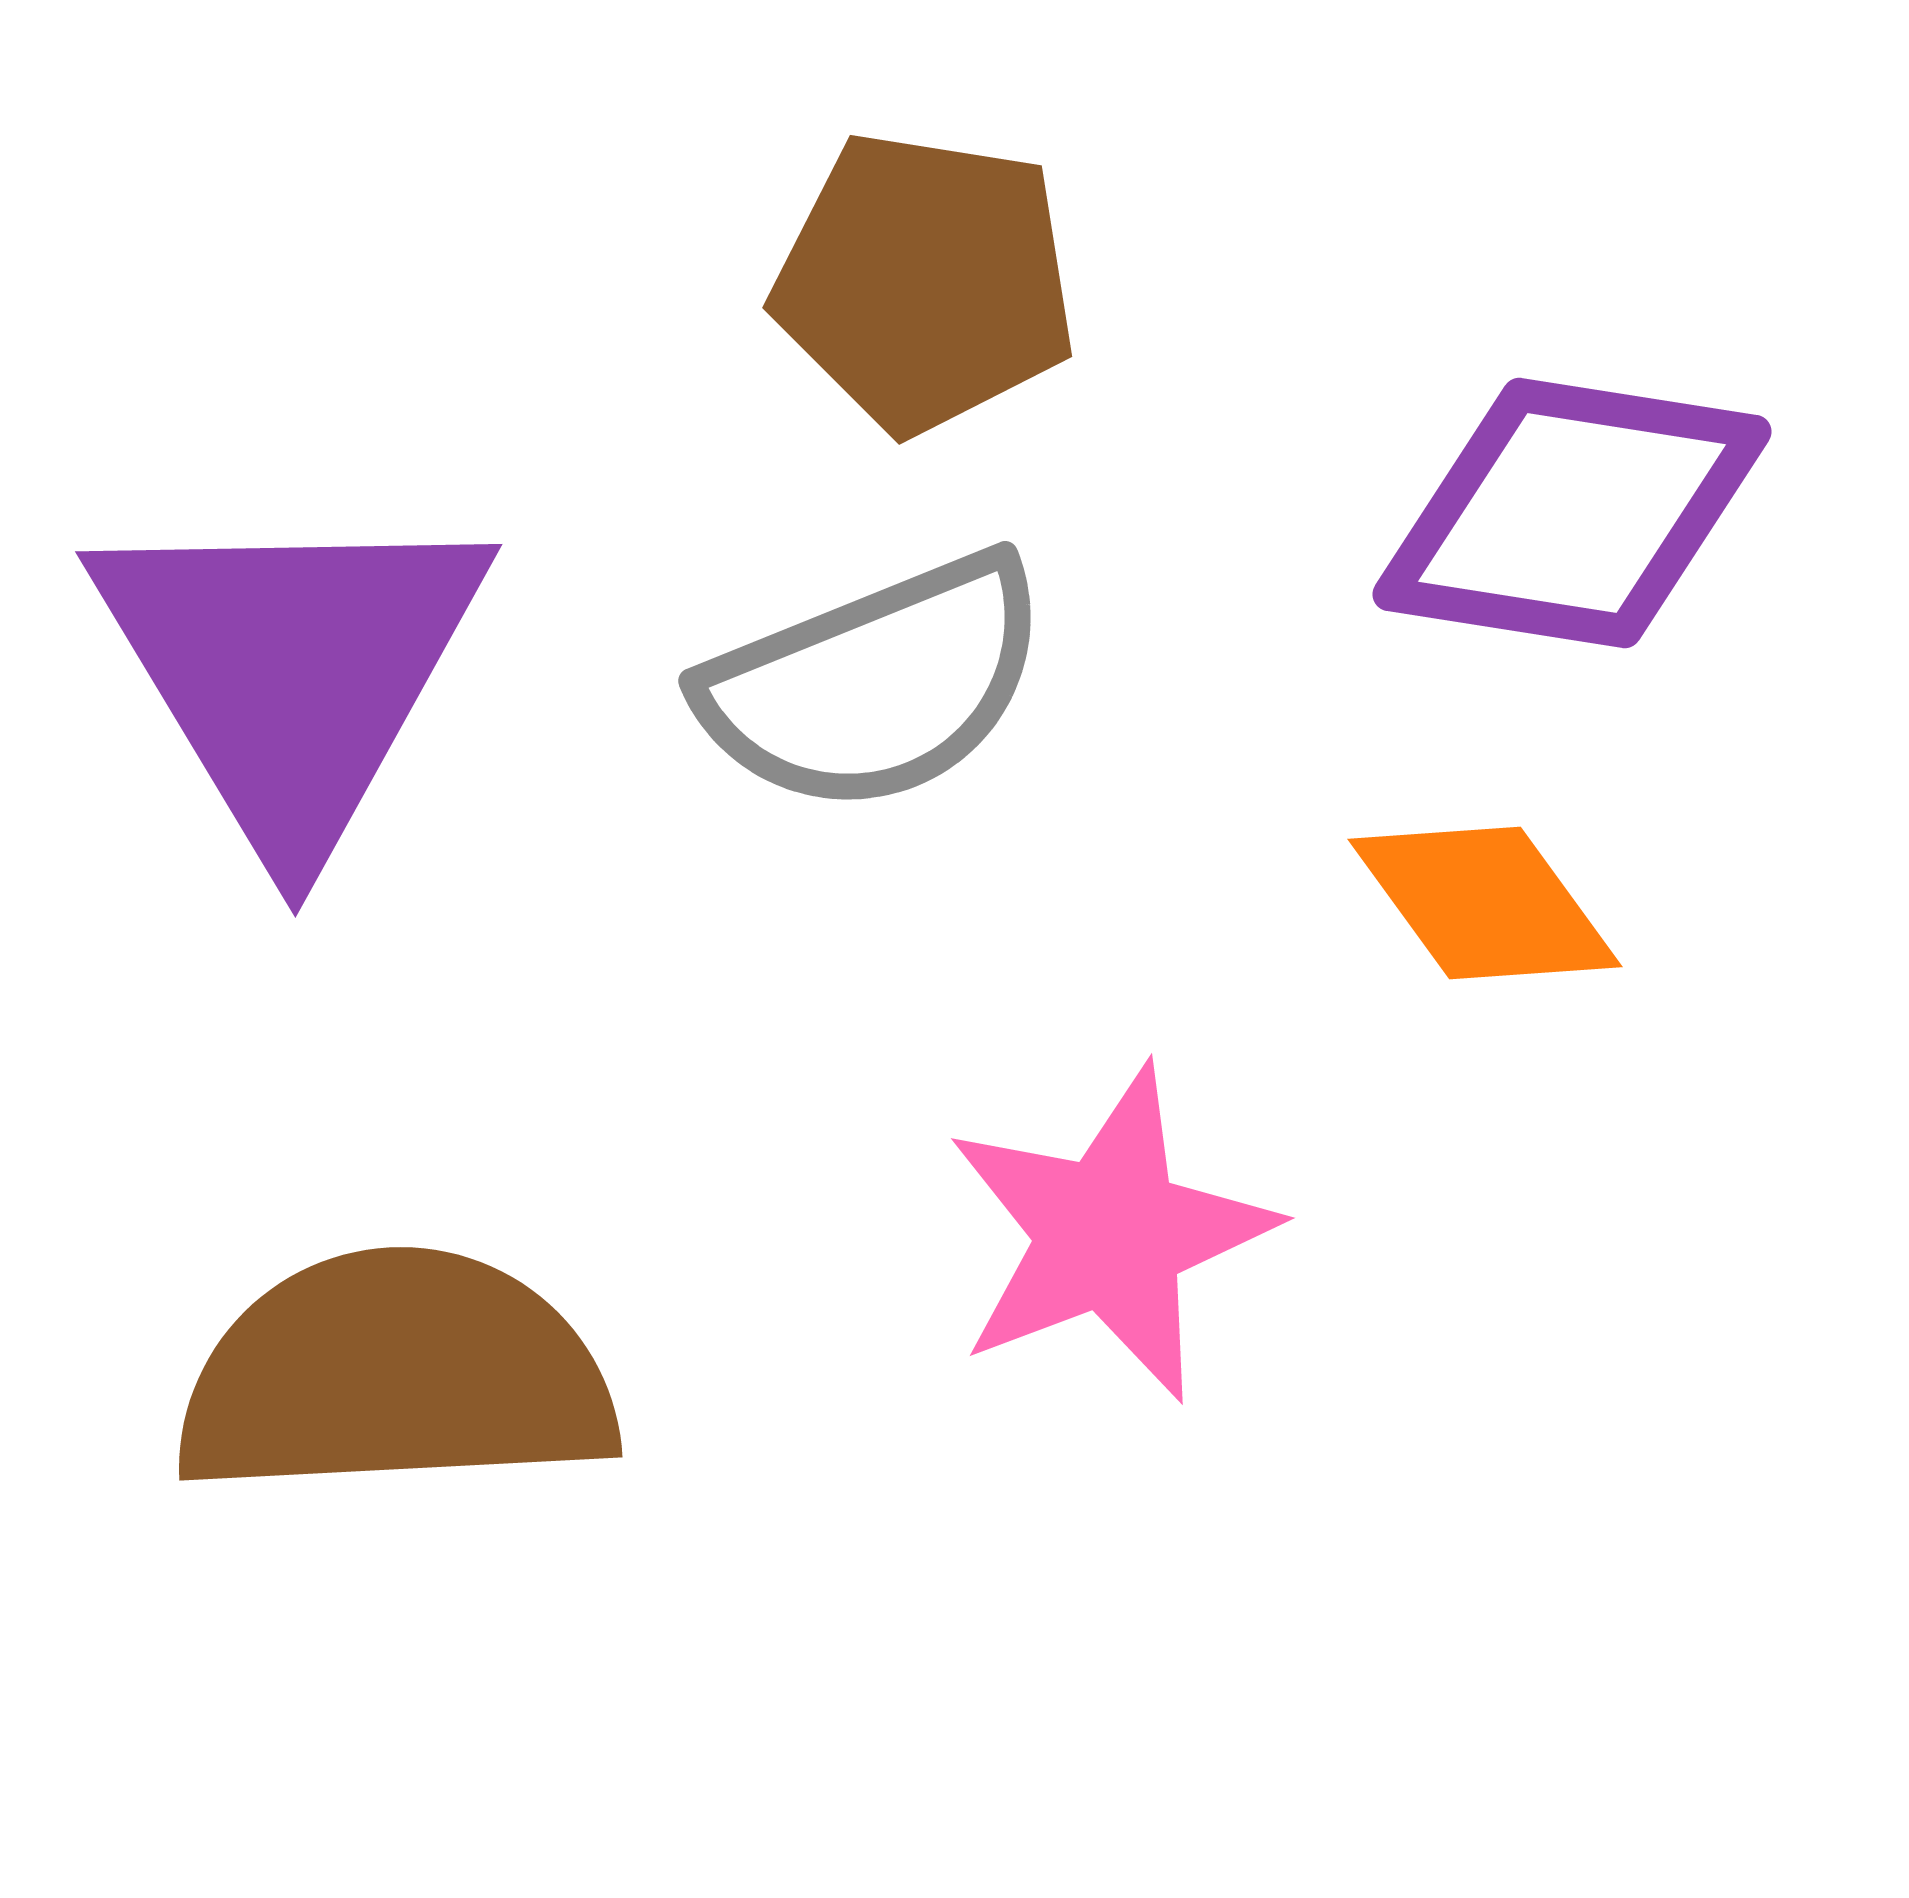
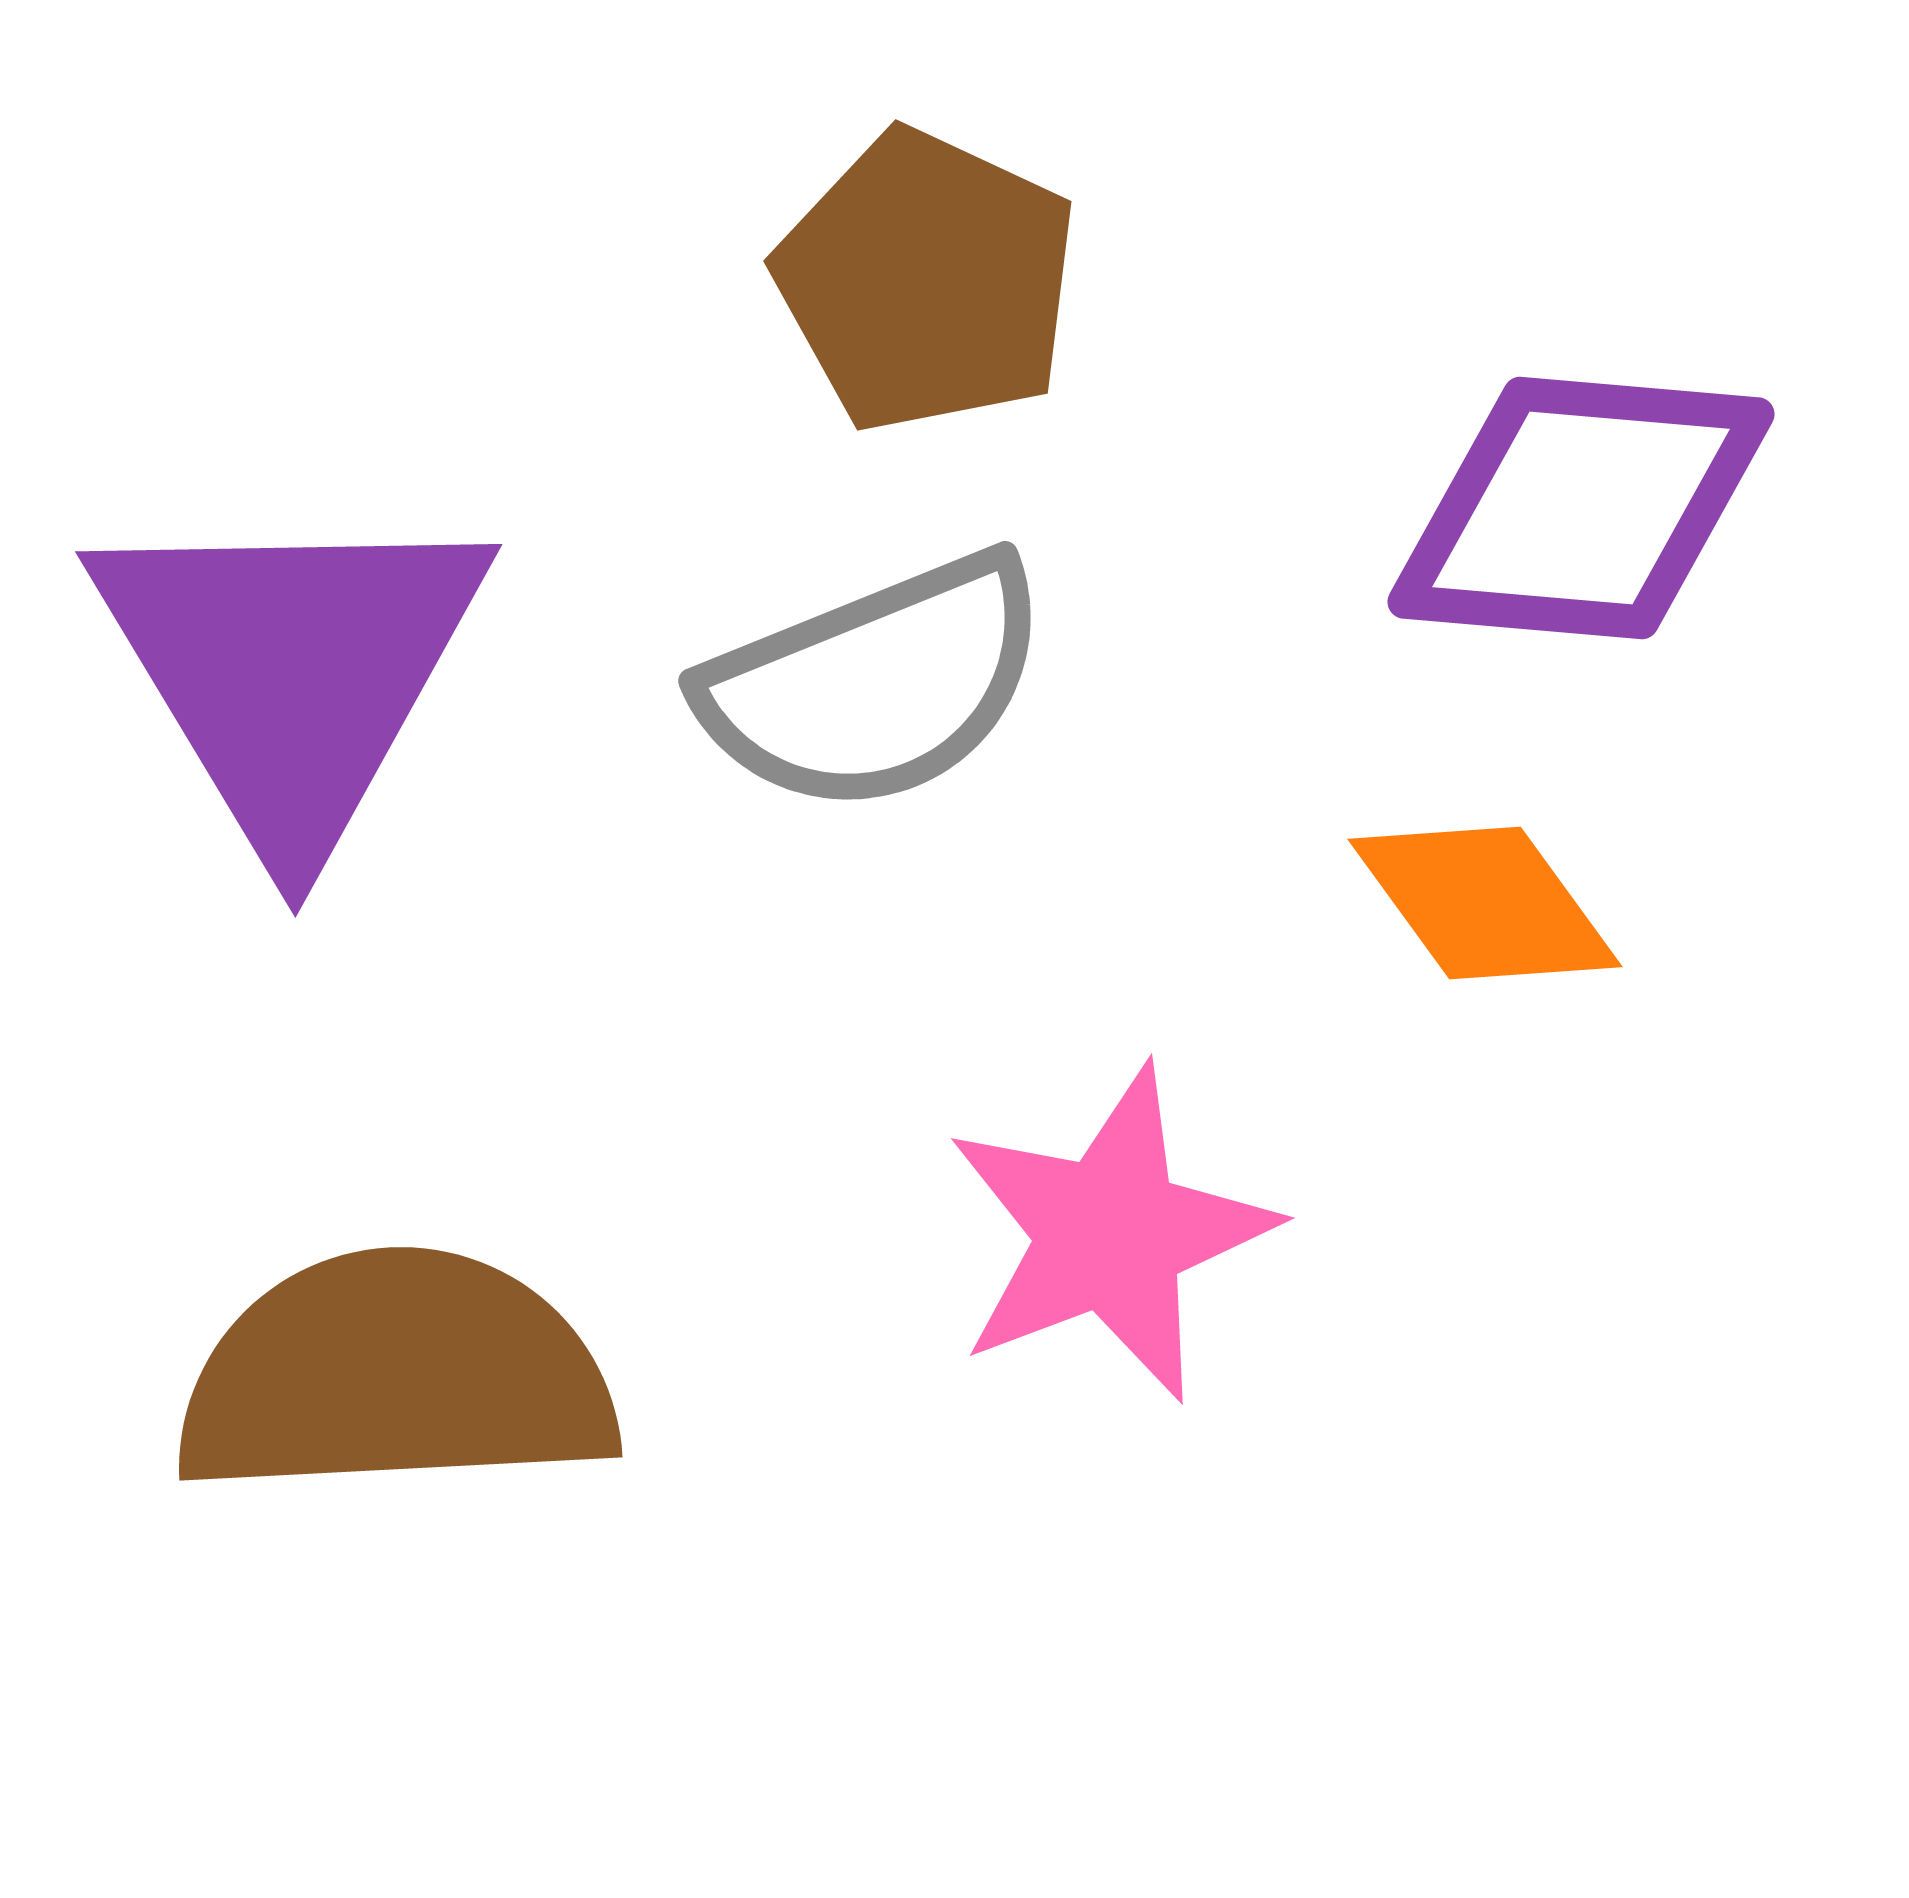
brown pentagon: moved 2 px right, 1 px up; rotated 16 degrees clockwise
purple diamond: moved 9 px right, 5 px up; rotated 4 degrees counterclockwise
